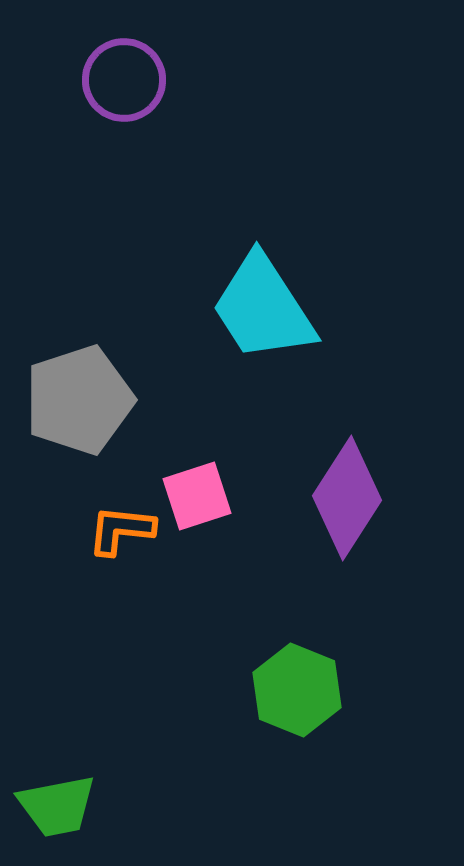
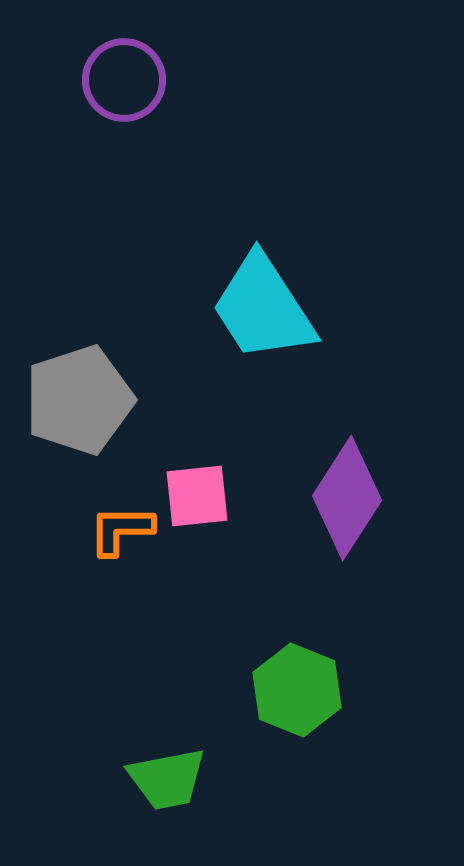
pink square: rotated 12 degrees clockwise
orange L-shape: rotated 6 degrees counterclockwise
green trapezoid: moved 110 px right, 27 px up
